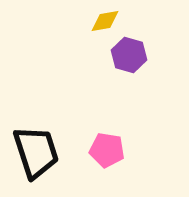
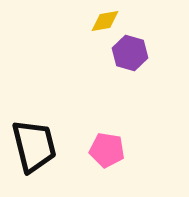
purple hexagon: moved 1 px right, 2 px up
black trapezoid: moved 2 px left, 6 px up; rotated 4 degrees clockwise
